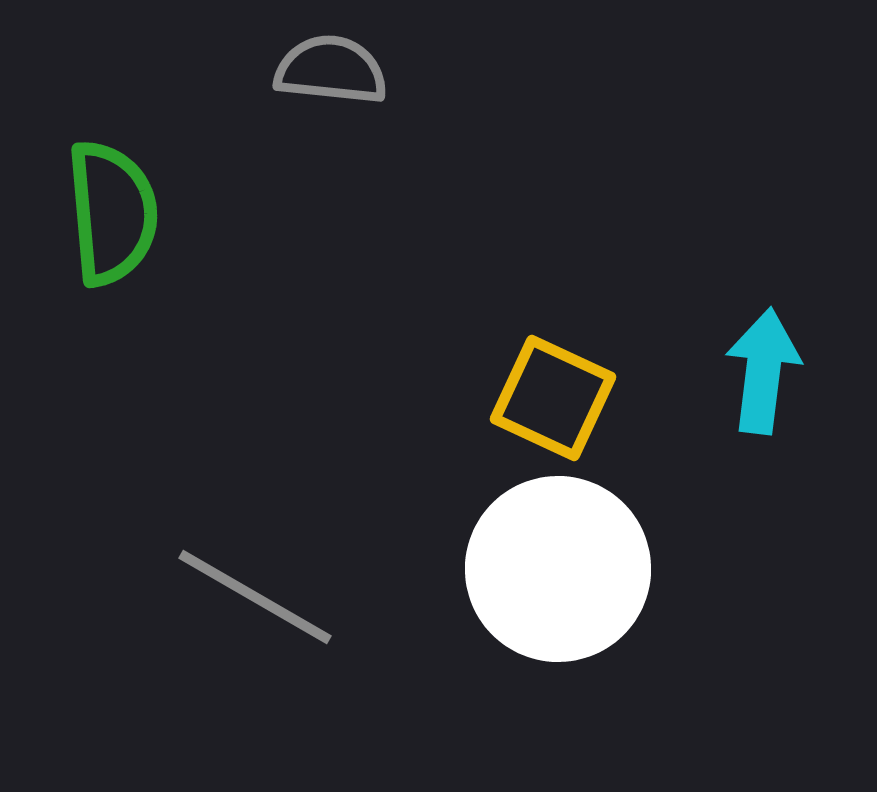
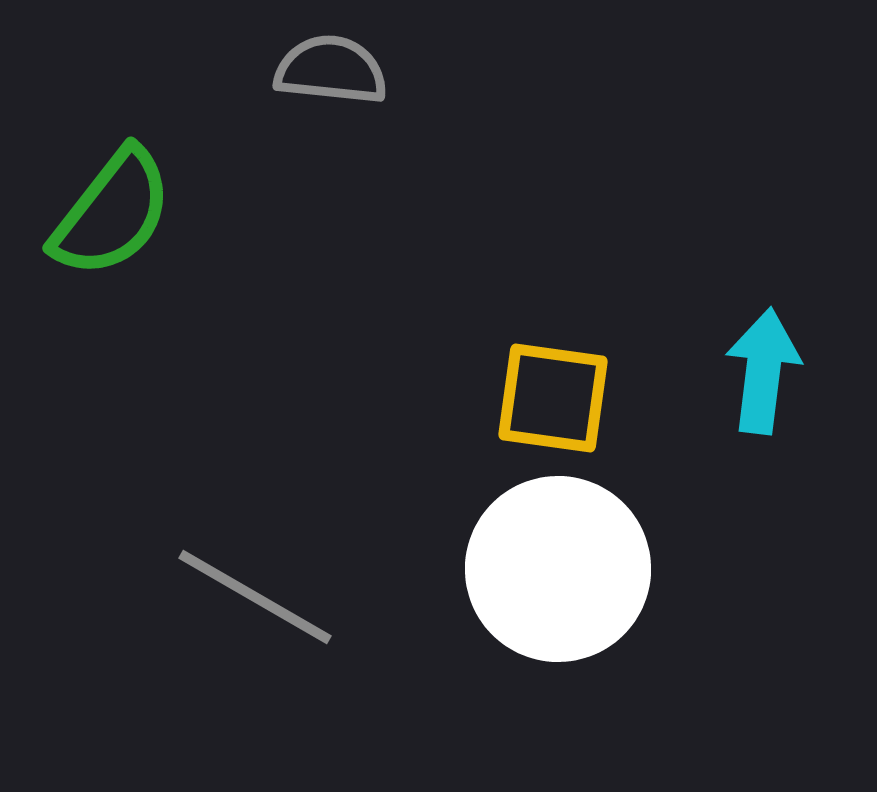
green semicircle: rotated 43 degrees clockwise
yellow square: rotated 17 degrees counterclockwise
